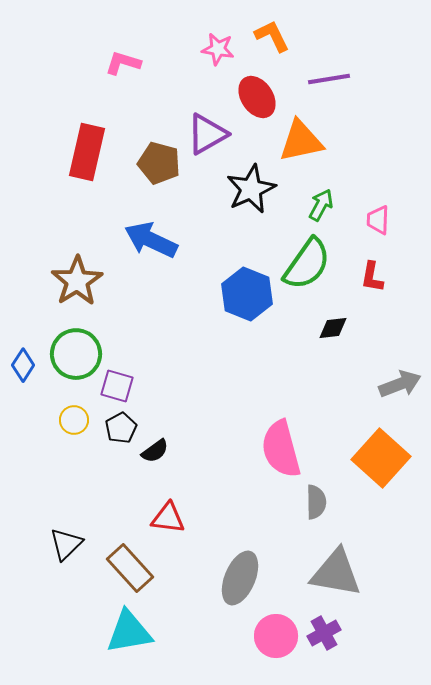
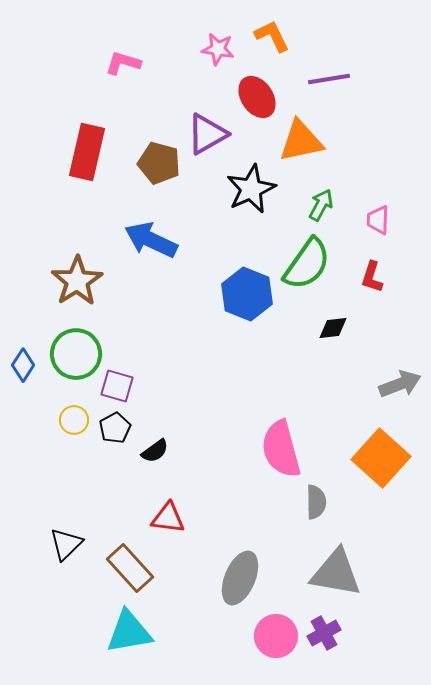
red L-shape: rotated 8 degrees clockwise
black pentagon: moved 6 px left
